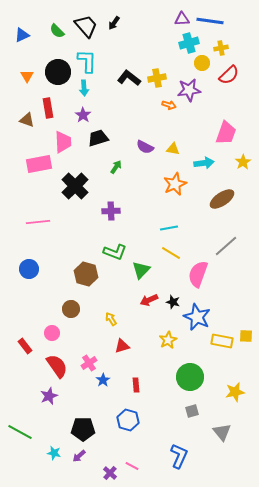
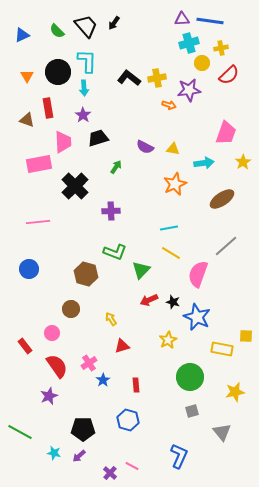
yellow rectangle at (222, 341): moved 8 px down
